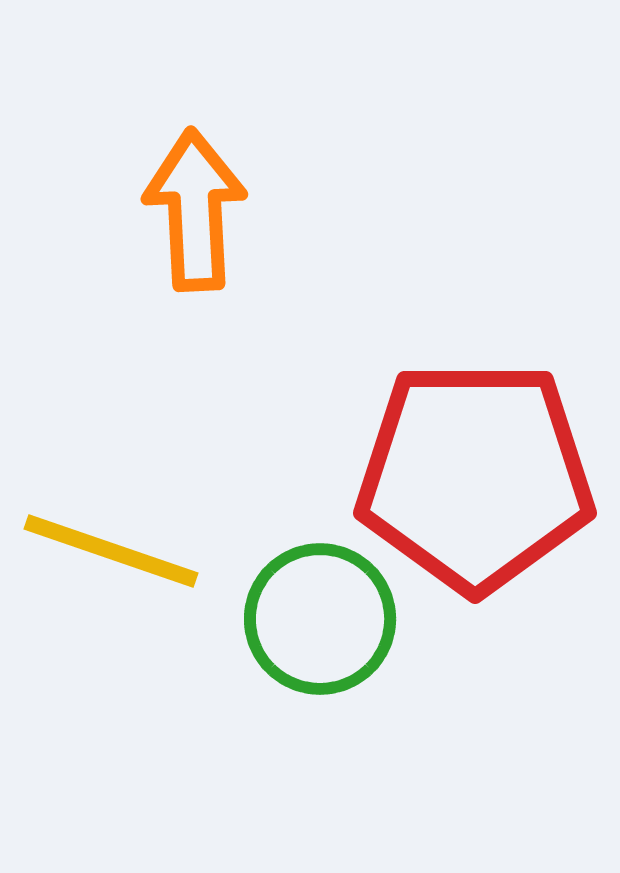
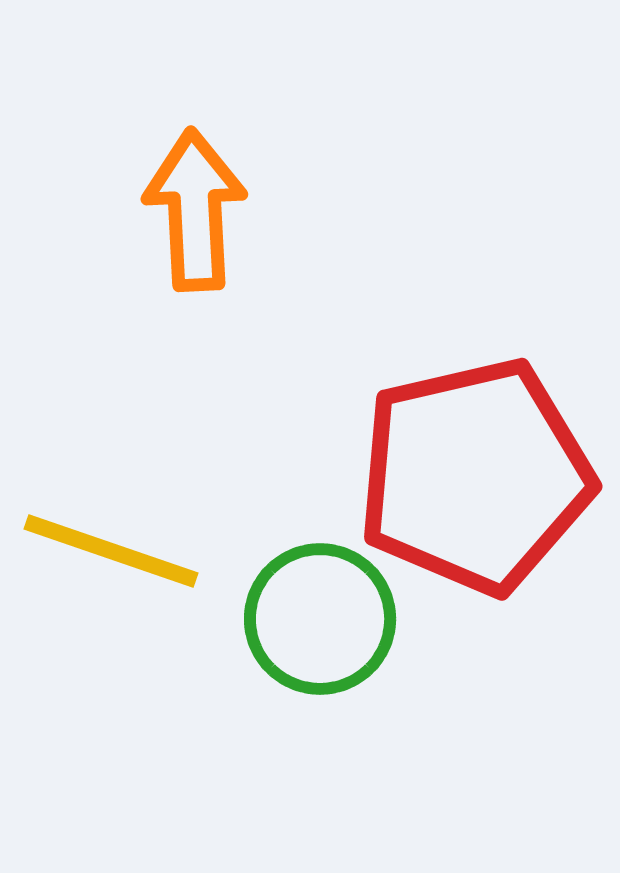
red pentagon: rotated 13 degrees counterclockwise
